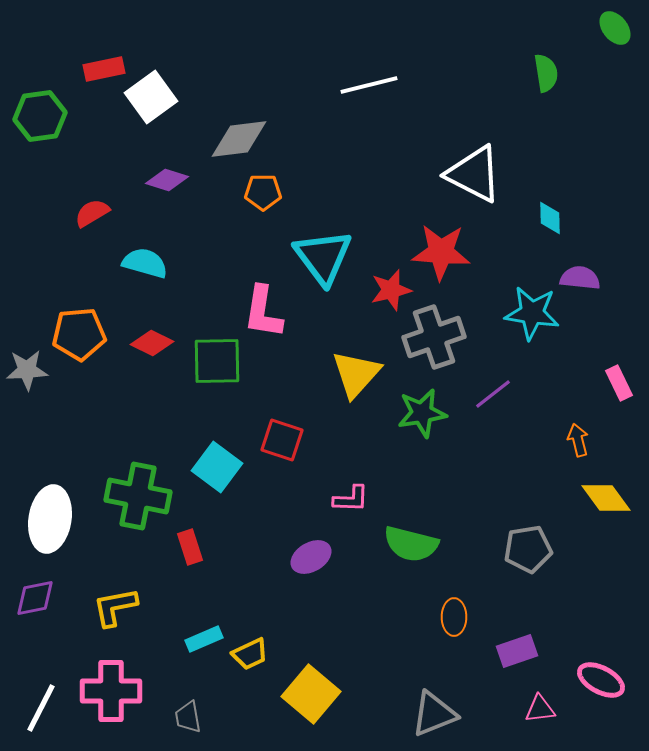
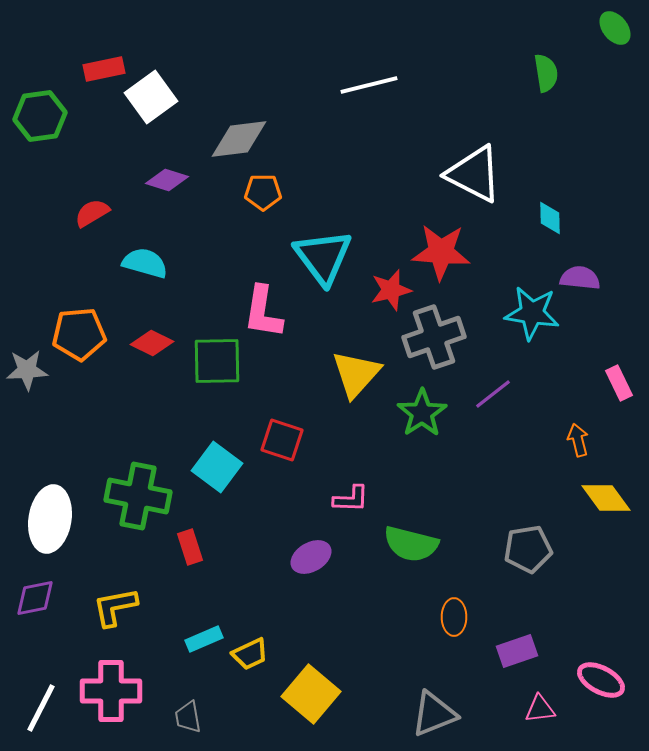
green star at (422, 413): rotated 24 degrees counterclockwise
